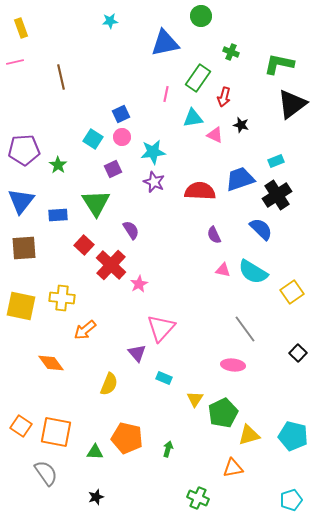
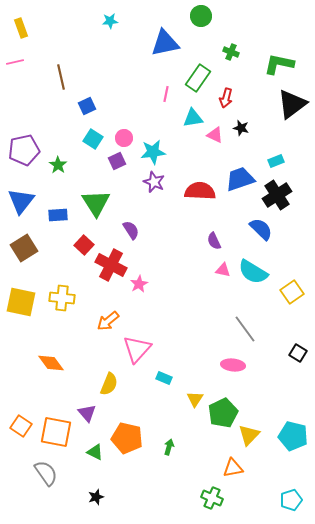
red arrow at (224, 97): moved 2 px right, 1 px down
blue square at (121, 114): moved 34 px left, 8 px up
black star at (241, 125): moved 3 px down
pink circle at (122, 137): moved 2 px right, 1 px down
purple pentagon at (24, 150): rotated 8 degrees counterclockwise
purple square at (113, 169): moved 4 px right, 8 px up
purple semicircle at (214, 235): moved 6 px down
brown square at (24, 248): rotated 28 degrees counterclockwise
red cross at (111, 265): rotated 16 degrees counterclockwise
yellow square at (21, 306): moved 4 px up
pink triangle at (161, 328): moved 24 px left, 21 px down
orange arrow at (85, 330): moved 23 px right, 9 px up
purple triangle at (137, 353): moved 50 px left, 60 px down
black square at (298, 353): rotated 12 degrees counterclockwise
yellow triangle at (249, 435): rotated 30 degrees counterclockwise
green arrow at (168, 449): moved 1 px right, 2 px up
green triangle at (95, 452): rotated 24 degrees clockwise
green cross at (198, 498): moved 14 px right
